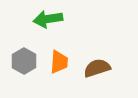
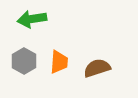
green arrow: moved 16 px left
